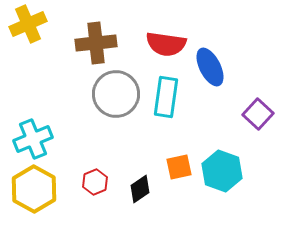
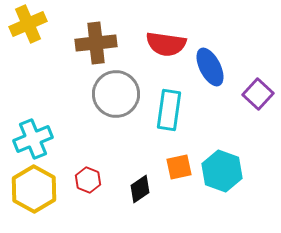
cyan rectangle: moved 3 px right, 13 px down
purple square: moved 20 px up
red hexagon: moved 7 px left, 2 px up; rotated 15 degrees counterclockwise
